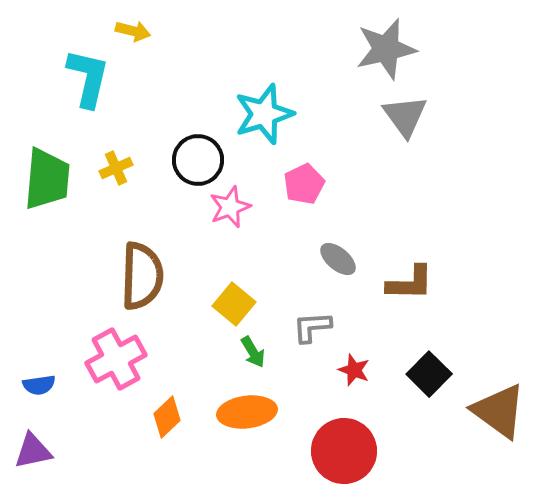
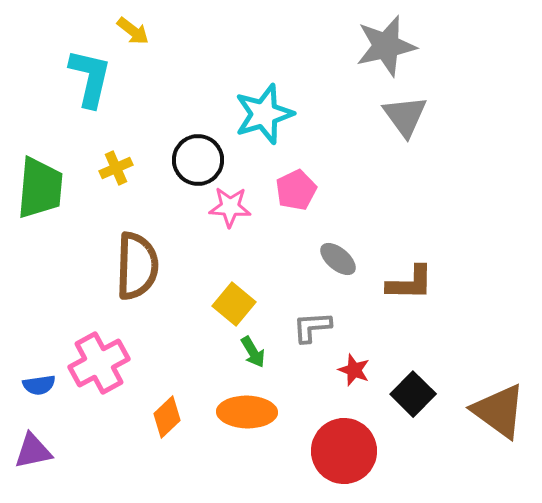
yellow arrow: rotated 24 degrees clockwise
gray star: moved 3 px up
cyan L-shape: moved 2 px right
green trapezoid: moved 7 px left, 9 px down
pink pentagon: moved 8 px left, 6 px down
pink star: rotated 24 degrees clockwise
brown semicircle: moved 5 px left, 10 px up
pink cross: moved 17 px left, 4 px down
black square: moved 16 px left, 20 px down
orange ellipse: rotated 8 degrees clockwise
